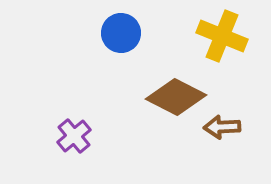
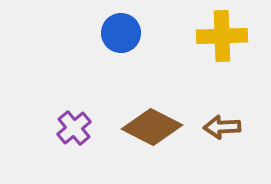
yellow cross: rotated 24 degrees counterclockwise
brown diamond: moved 24 px left, 30 px down
purple cross: moved 8 px up
